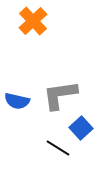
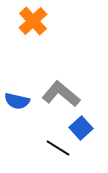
gray L-shape: moved 1 px right, 1 px up; rotated 48 degrees clockwise
